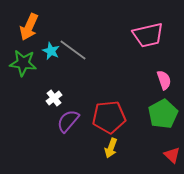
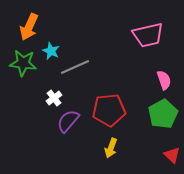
gray line: moved 2 px right, 17 px down; rotated 60 degrees counterclockwise
red pentagon: moved 7 px up
